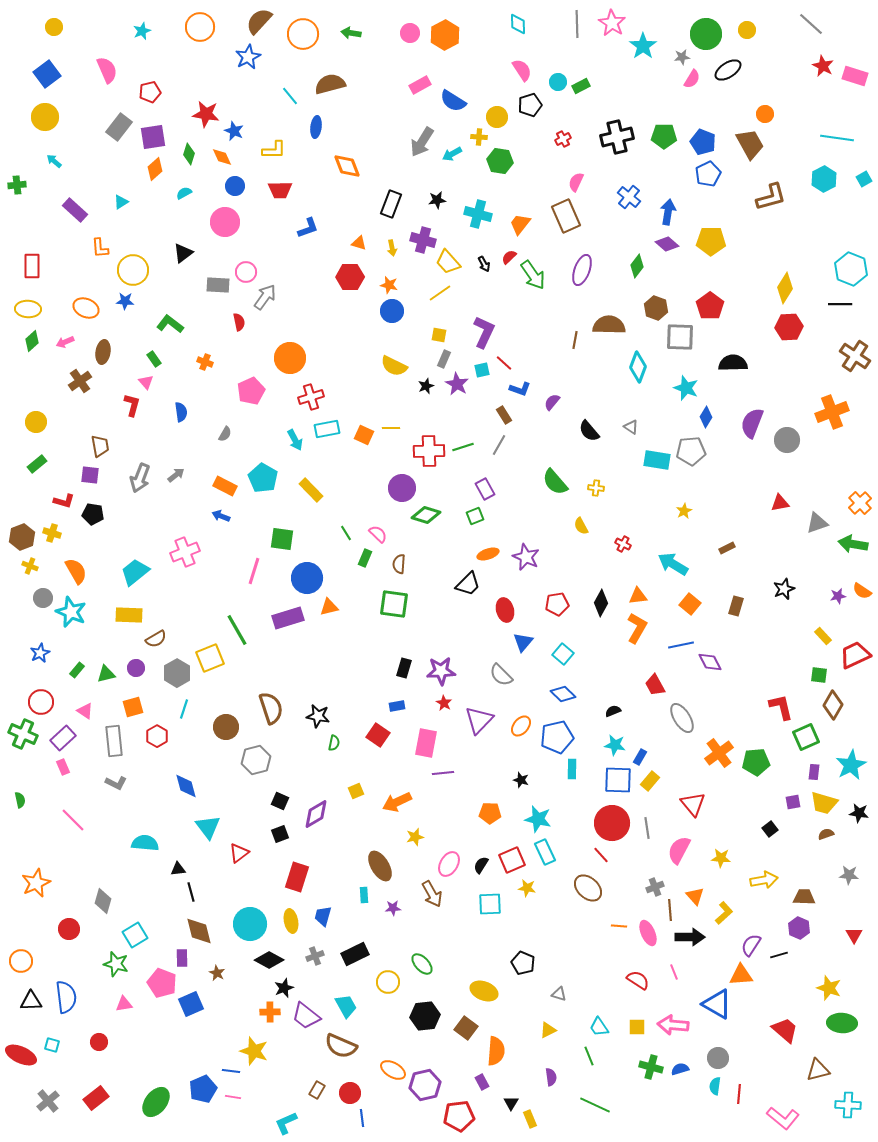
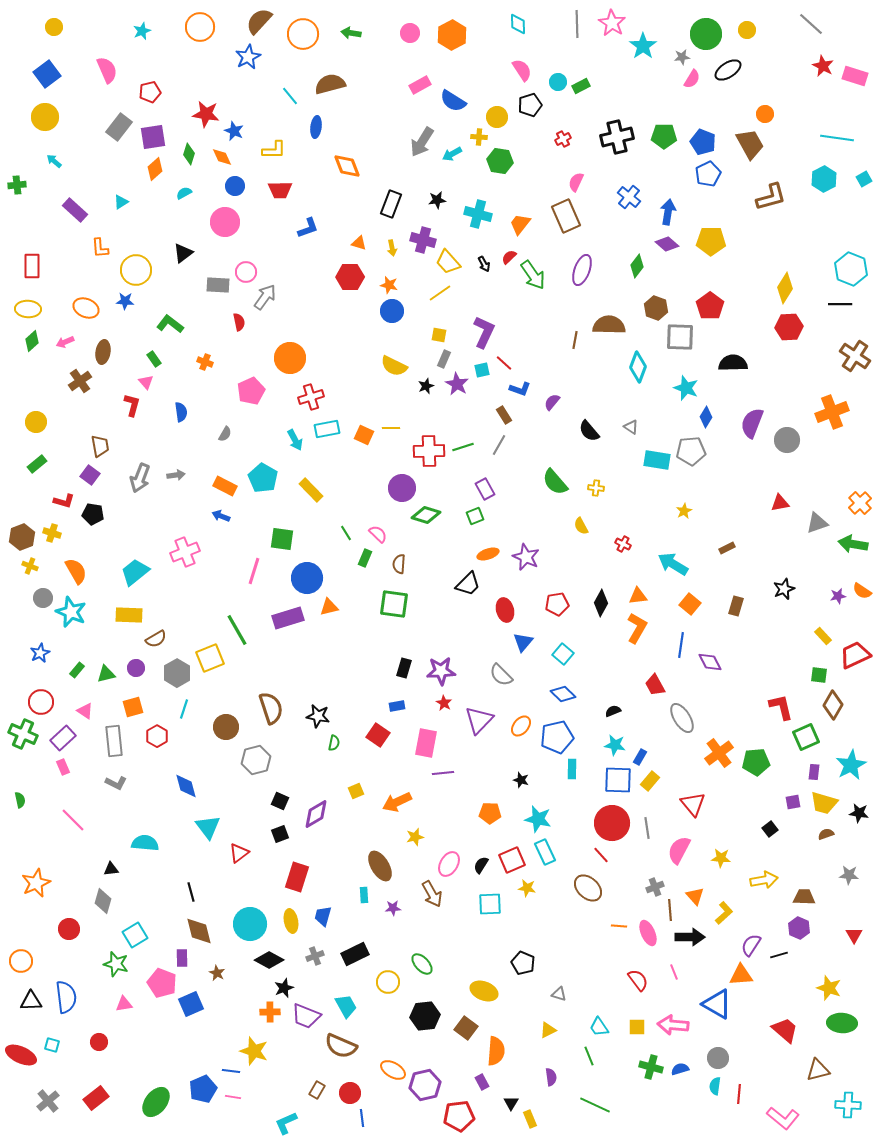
orange hexagon at (445, 35): moved 7 px right
yellow circle at (133, 270): moved 3 px right
purple square at (90, 475): rotated 30 degrees clockwise
gray arrow at (176, 475): rotated 30 degrees clockwise
blue line at (681, 645): rotated 70 degrees counterclockwise
black triangle at (178, 869): moved 67 px left
red semicircle at (638, 980): rotated 20 degrees clockwise
purple trapezoid at (306, 1016): rotated 16 degrees counterclockwise
